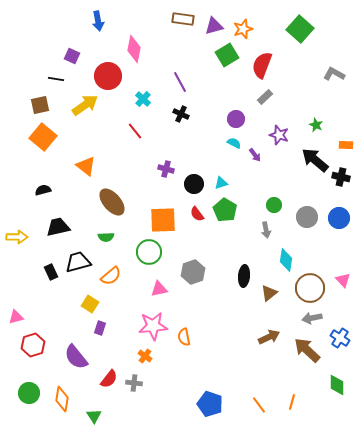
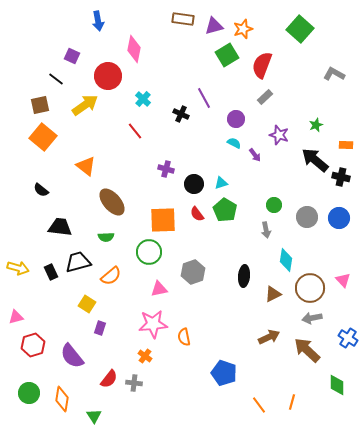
black line at (56, 79): rotated 28 degrees clockwise
purple line at (180, 82): moved 24 px right, 16 px down
green star at (316, 125): rotated 24 degrees clockwise
black semicircle at (43, 190): moved 2 px left; rotated 126 degrees counterclockwise
black trapezoid at (58, 227): moved 2 px right; rotated 20 degrees clockwise
yellow arrow at (17, 237): moved 1 px right, 31 px down; rotated 15 degrees clockwise
brown triangle at (269, 293): moved 4 px right, 1 px down; rotated 12 degrees clockwise
yellow square at (90, 304): moved 3 px left
pink star at (153, 326): moved 2 px up
blue cross at (340, 338): moved 8 px right
purple semicircle at (76, 357): moved 4 px left, 1 px up
blue pentagon at (210, 404): moved 14 px right, 31 px up
